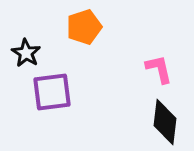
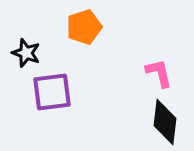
black star: rotated 12 degrees counterclockwise
pink L-shape: moved 4 px down
